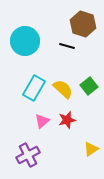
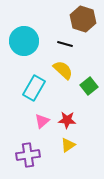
brown hexagon: moved 5 px up
cyan circle: moved 1 px left
black line: moved 2 px left, 2 px up
yellow semicircle: moved 19 px up
red star: rotated 18 degrees clockwise
yellow triangle: moved 23 px left, 4 px up
purple cross: rotated 20 degrees clockwise
